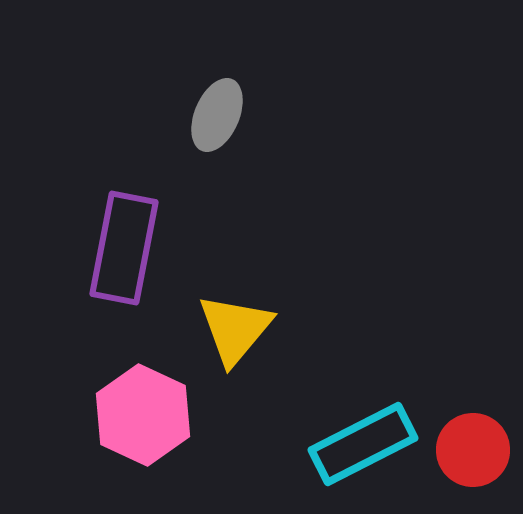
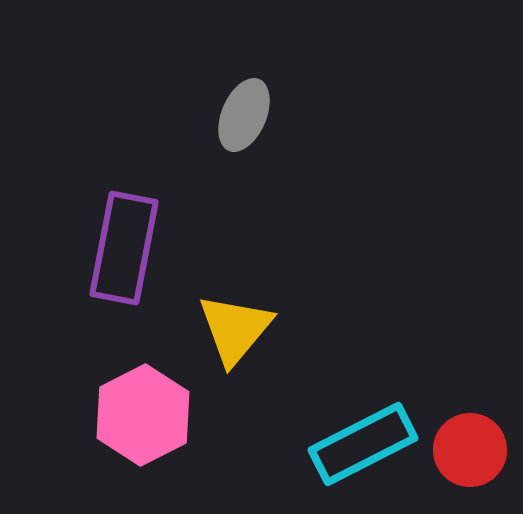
gray ellipse: moved 27 px right
pink hexagon: rotated 8 degrees clockwise
red circle: moved 3 px left
